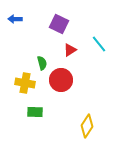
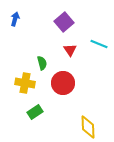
blue arrow: rotated 104 degrees clockwise
purple square: moved 5 px right, 2 px up; rotated 24 degrees clockwise
cyan line: rotated 30 degrees counterclockwise
red triangle: rotated 32 degrees counterclockwise
red circle: moved 2 px right, 3 px down
green rectangle: rotated 35 degrees counterclockwise
yellow diamond: moved 1 px right, 1 px down; rotated 35 degrees counterclockwise
